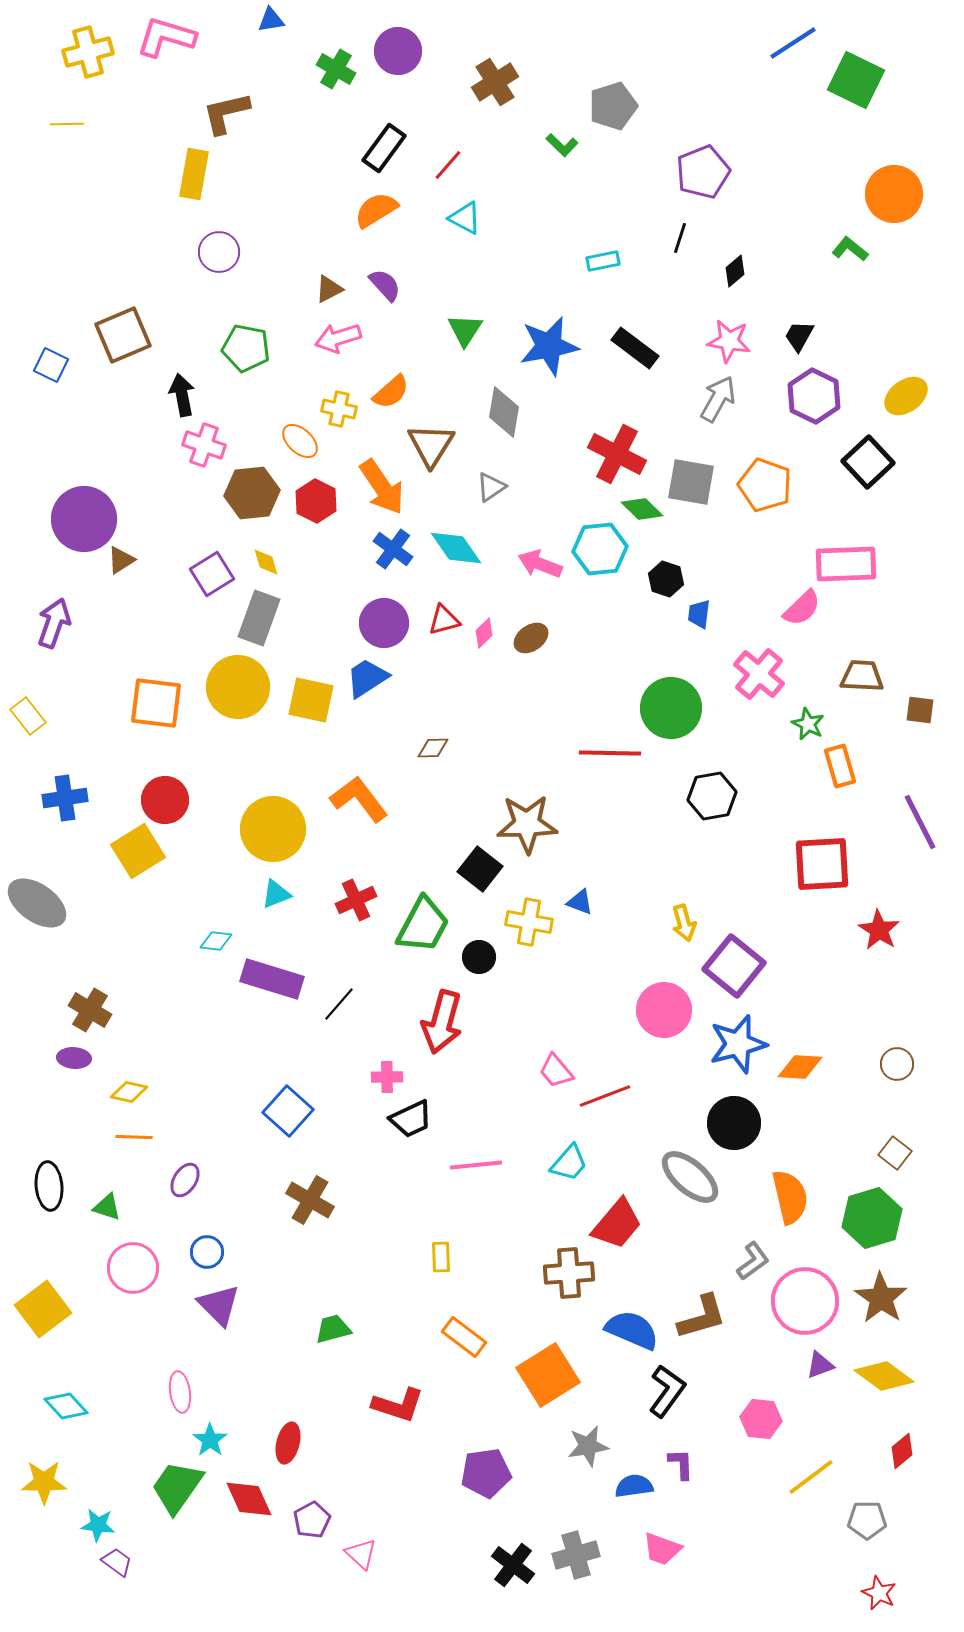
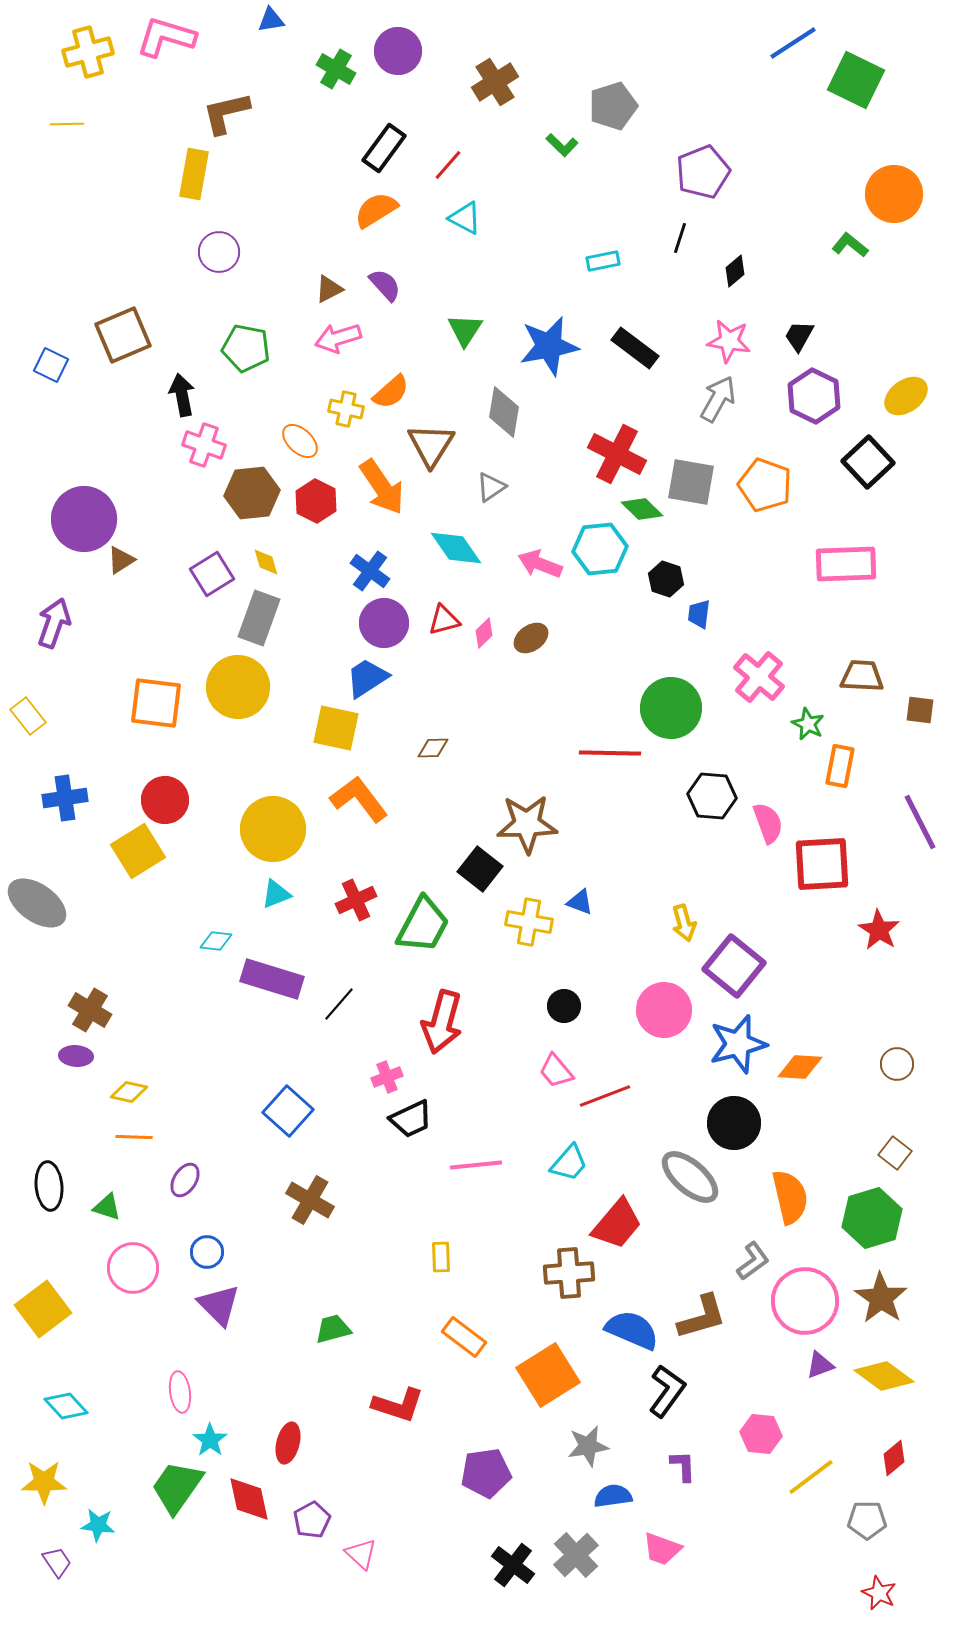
green L-shape at (850, 249): moved 4 px up
yellow cross at (339, 409): moved 7 px right
blue cross at (393, 549): moved 23 px left, 22 px down
pink semicircle at (802, 608): moved 34 px left, 215 px down; rotated 66 degrees counterclockwise
pink cross at (759, 674): moved 3 px down
yellow square at (311, 700): moved 25 px right, 28 px down
orange rectangle at (840, 766): rotated 27 degrees clockwise
black hexagon at (712, 796): rotated 15 degrees clockwise
black circle at (479, 957): moved 85 px right, 49 px down
purple ellipse at (74, 1058): moved 2 px right, 2 px up
pink cross at (387, 1077): rotated 20 degrees counterclockwise
pink hexagon at (761, 1419): moved 15 px down
red diamond at (902, 1451): moved 8 px left, 7 px down
purple L-shape at (681, 1464): moved 2 px right, 2 px down
blue semicircle at (634, 1486): moved 21 px left, 10 px down
red diamond at (249, 1499): rotated 12 degrees clockwise
gray cross at (576, 1555): rotated 27 degrees counterclockwise
purple trapezoid at (117, 1562): moved 60 px left; rotated 20 degrees clockwise
